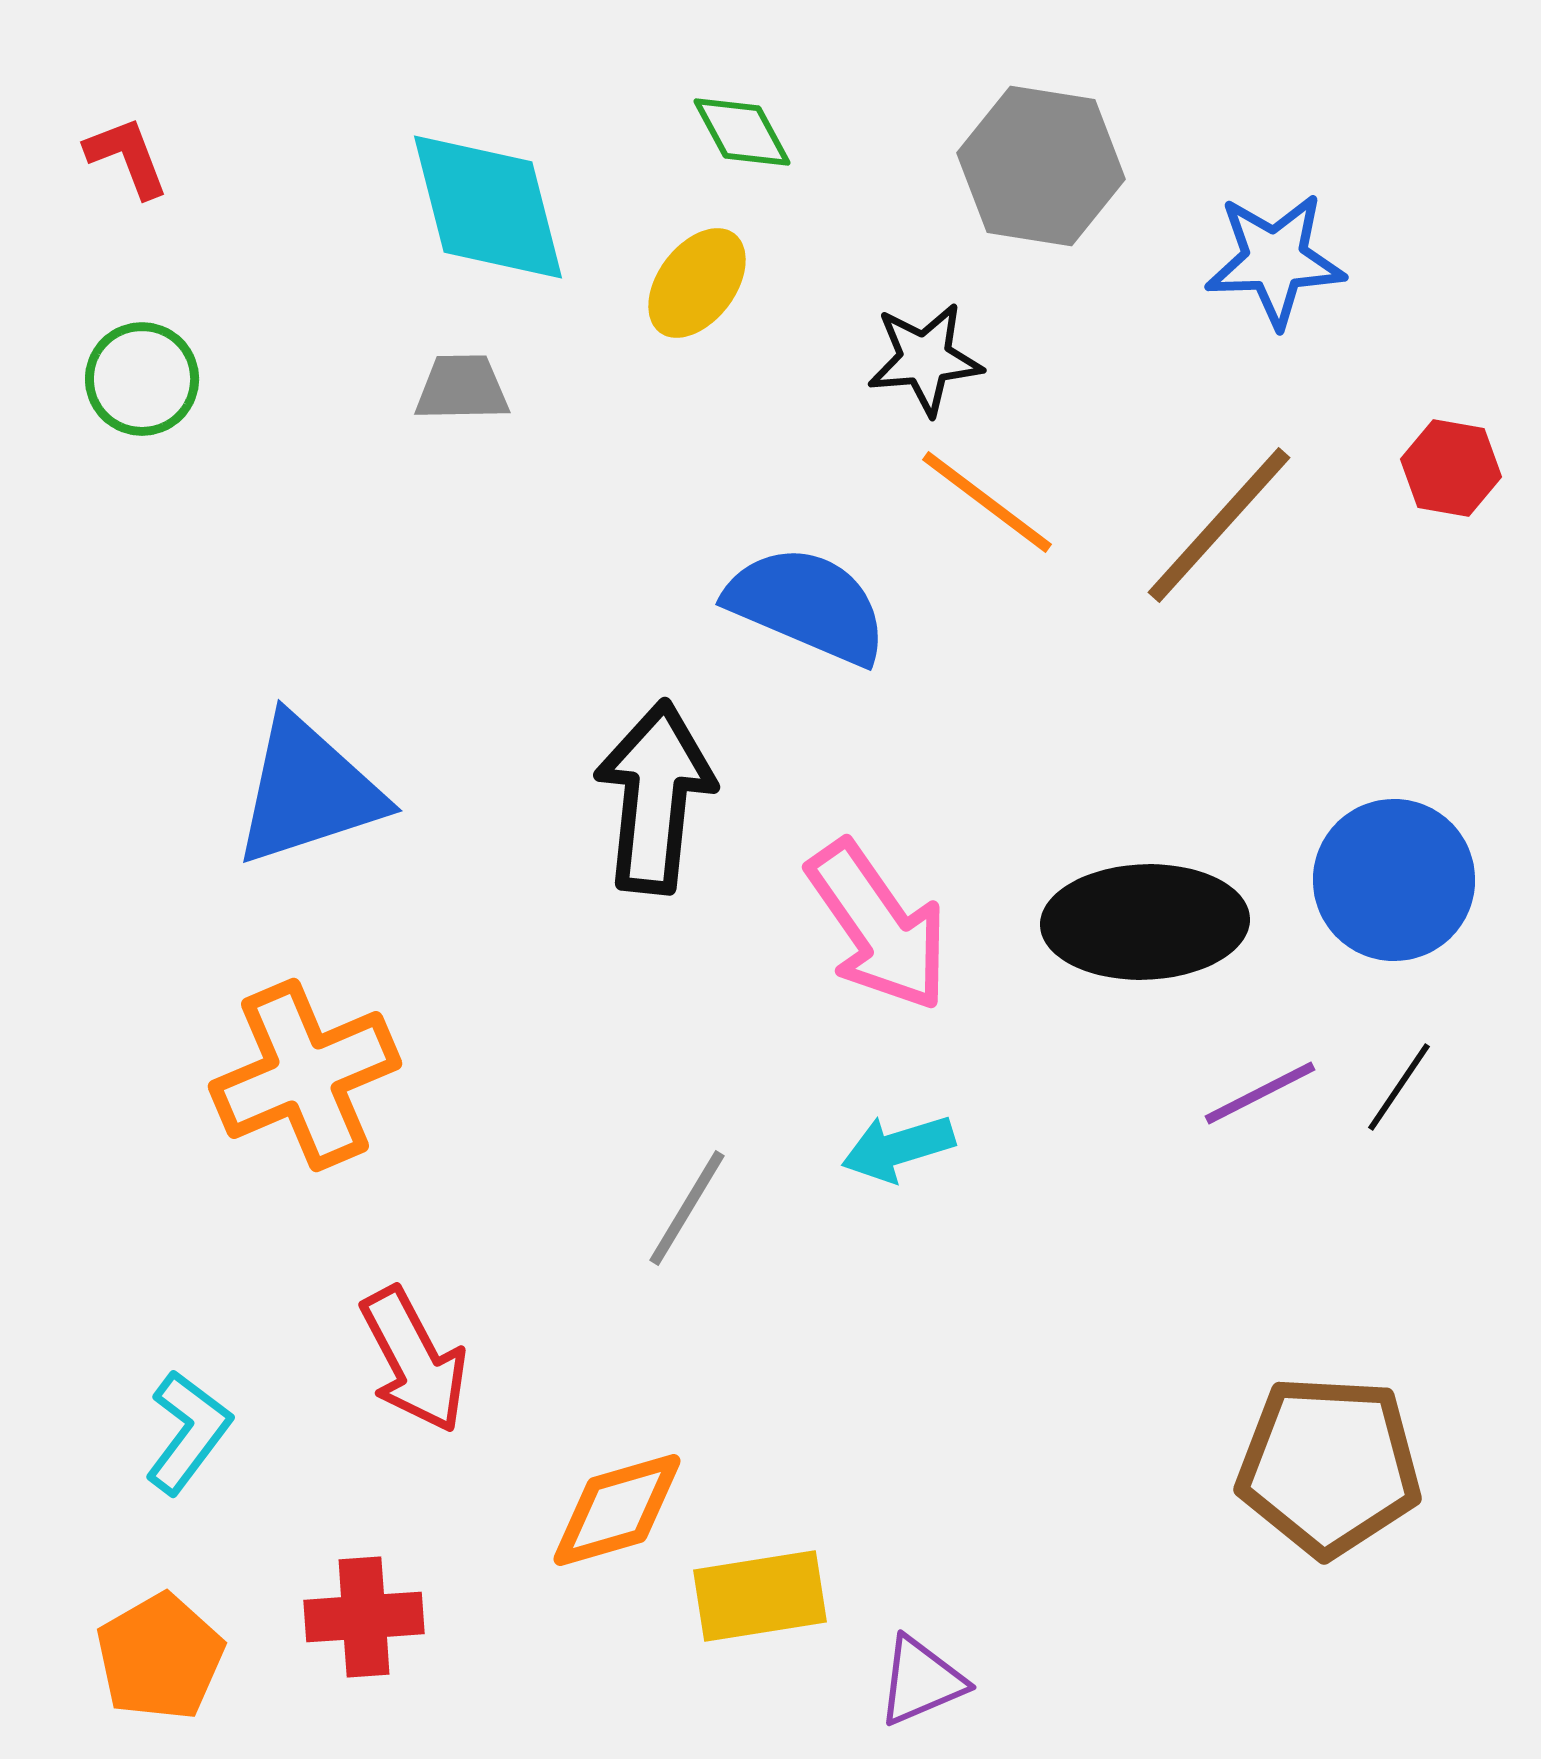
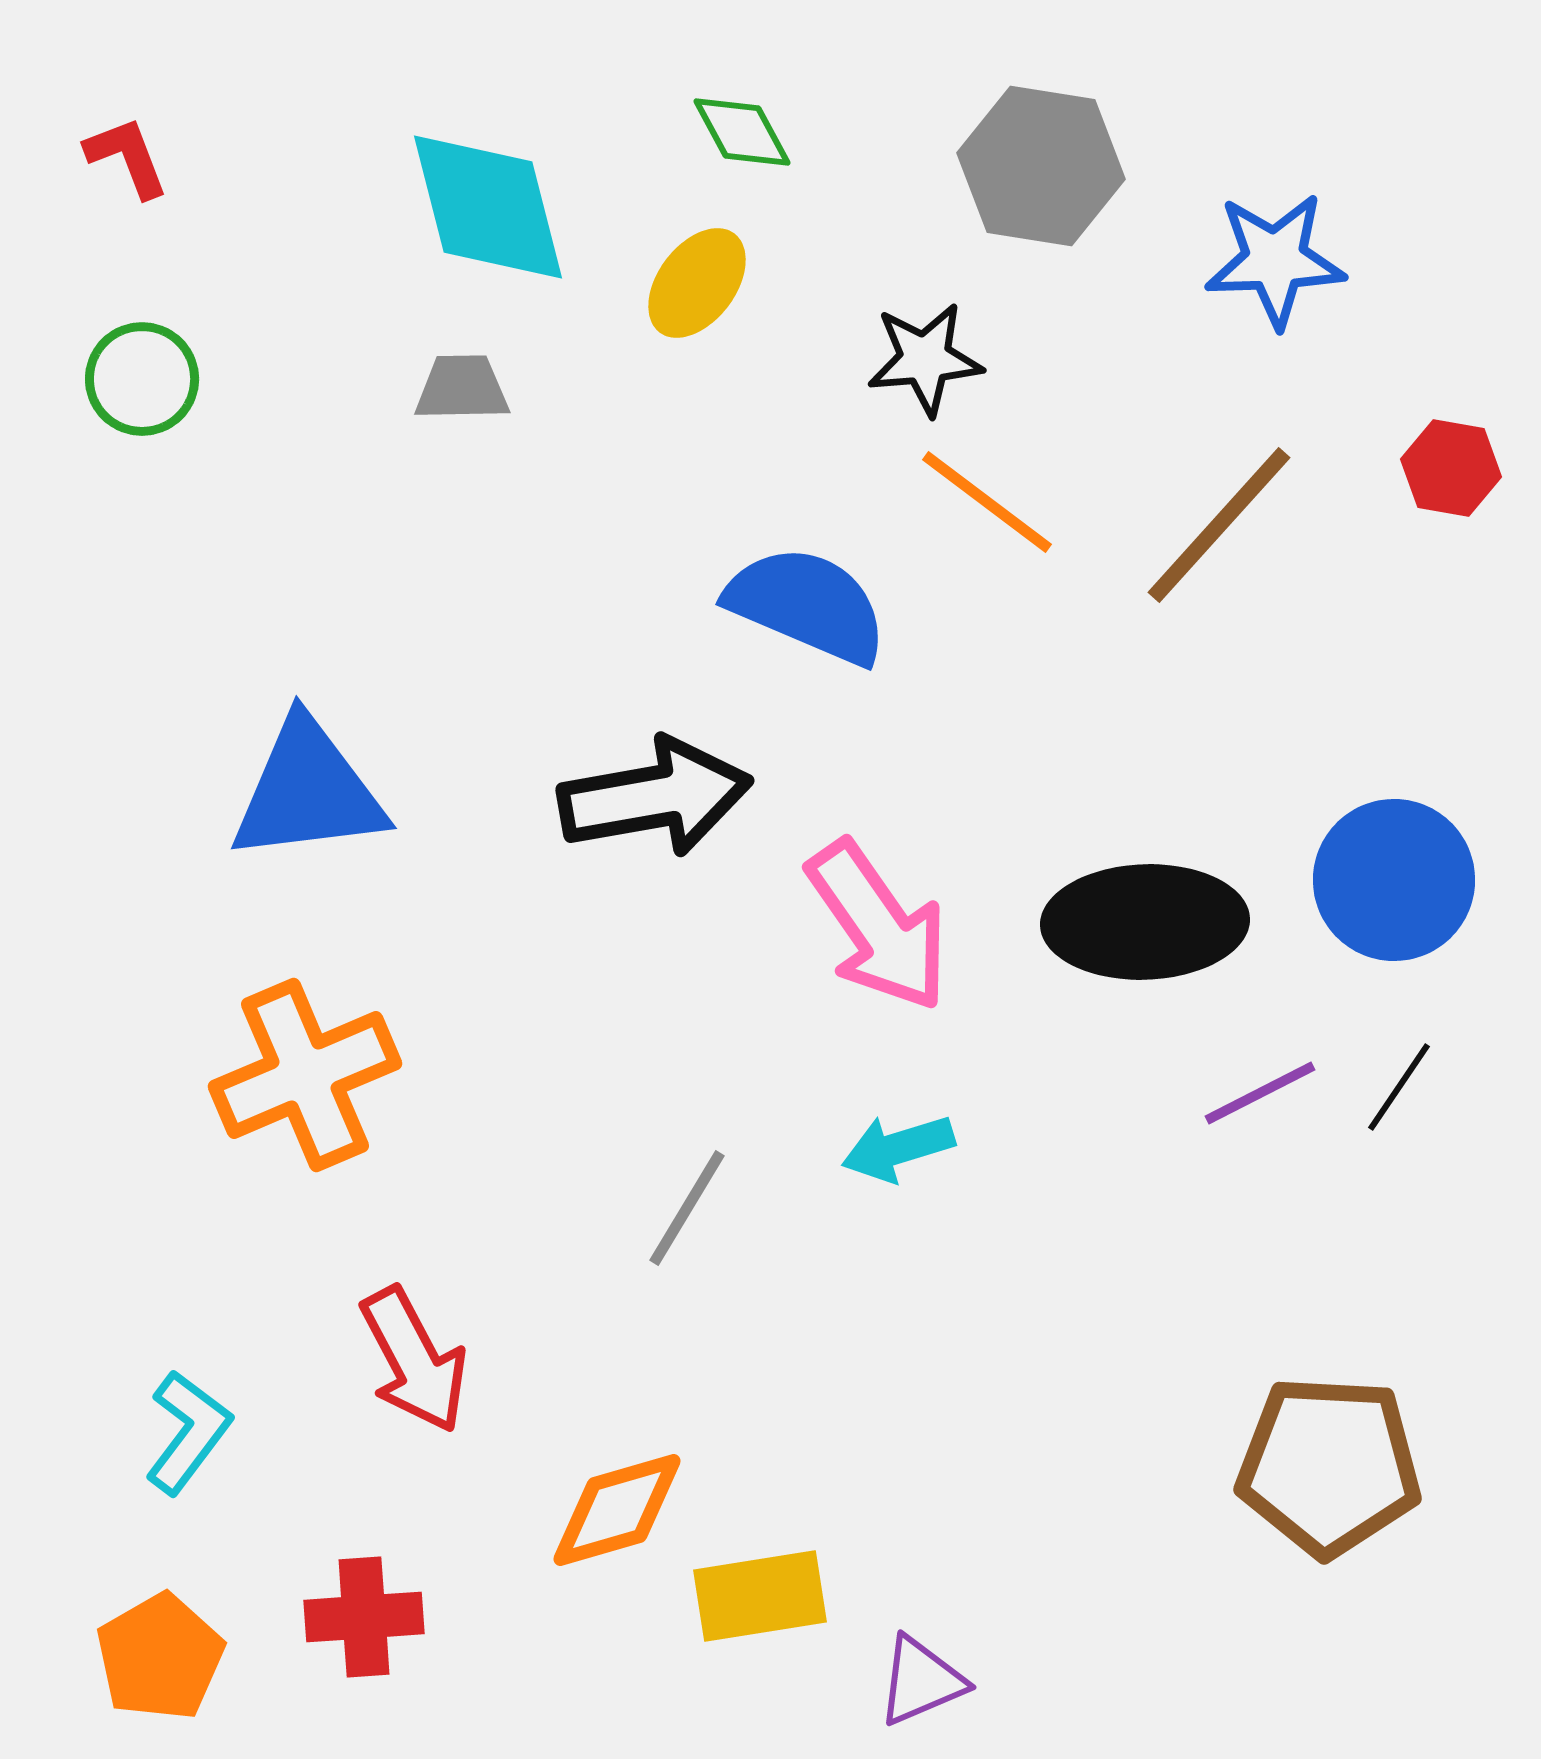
blue triangle: rotated 11 degrees clockwise
black arrow: rotated 74 degrees clockwise
